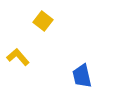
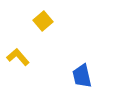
yellow square: rotated 12 degrees clockwise
